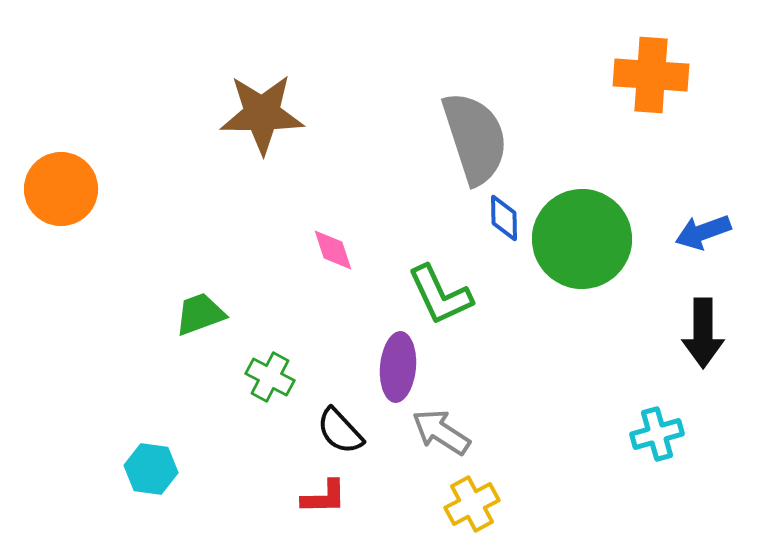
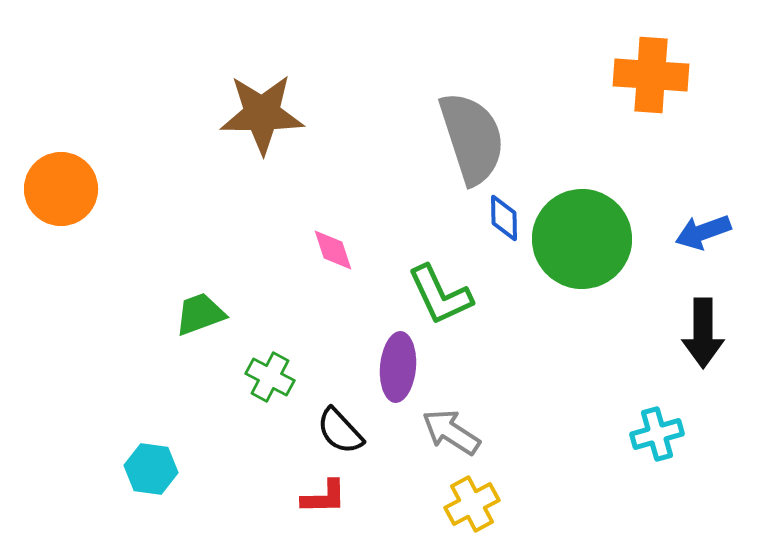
gray semicircle: moved 3 px left
gray arrow: moved 10 px right
